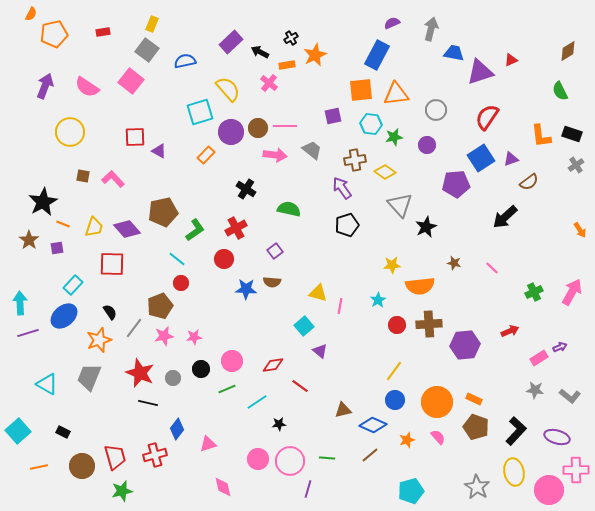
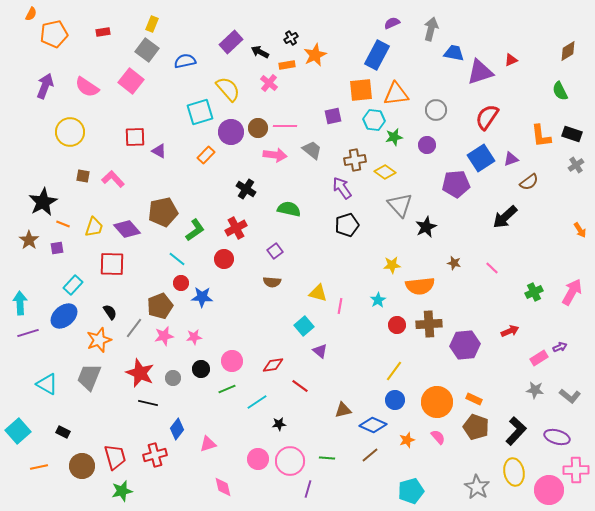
cyan hexagon at (371, 124): moved 3 px right, 4 px up
blue star at (246, 289): moved 44 px left, 8 px down
